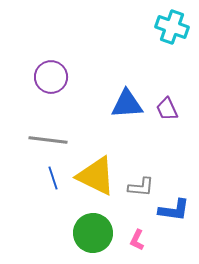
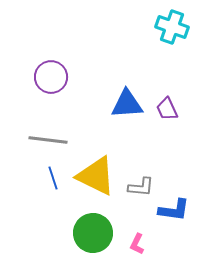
pink L-shape: moved 4 px down
